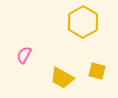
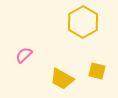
pink semicircle: rotated 18 degrees clockwise
yellow trapezoid: moved 1 px down
